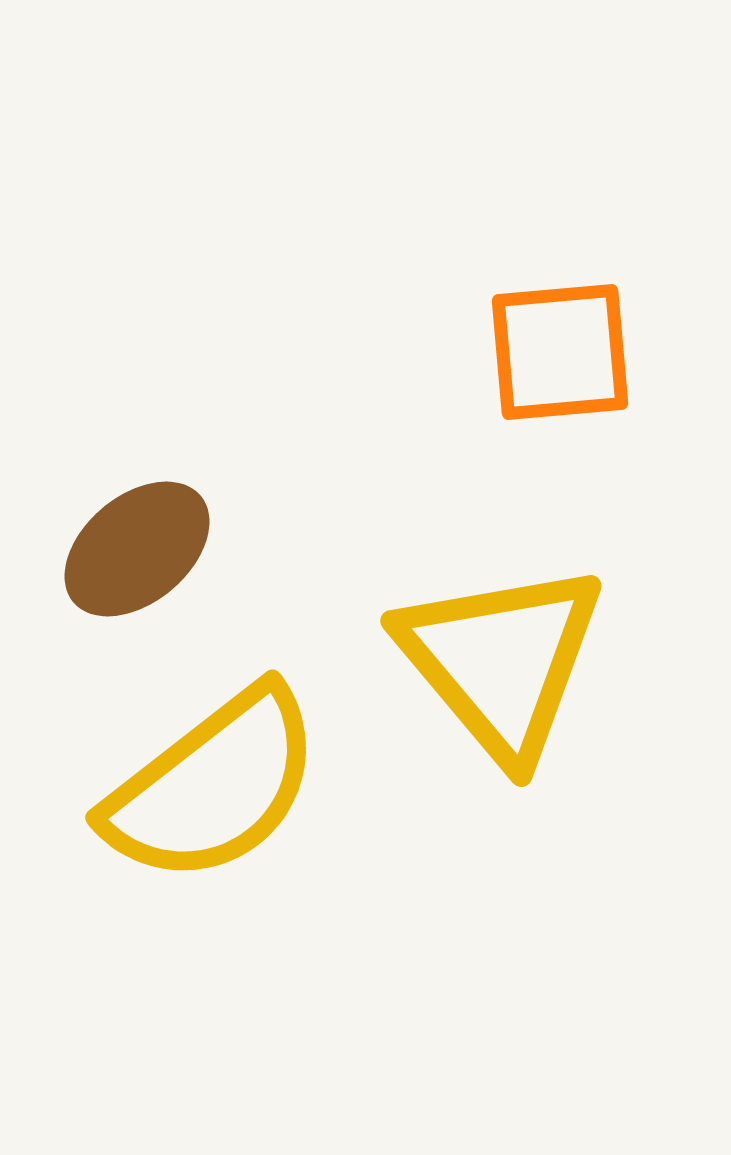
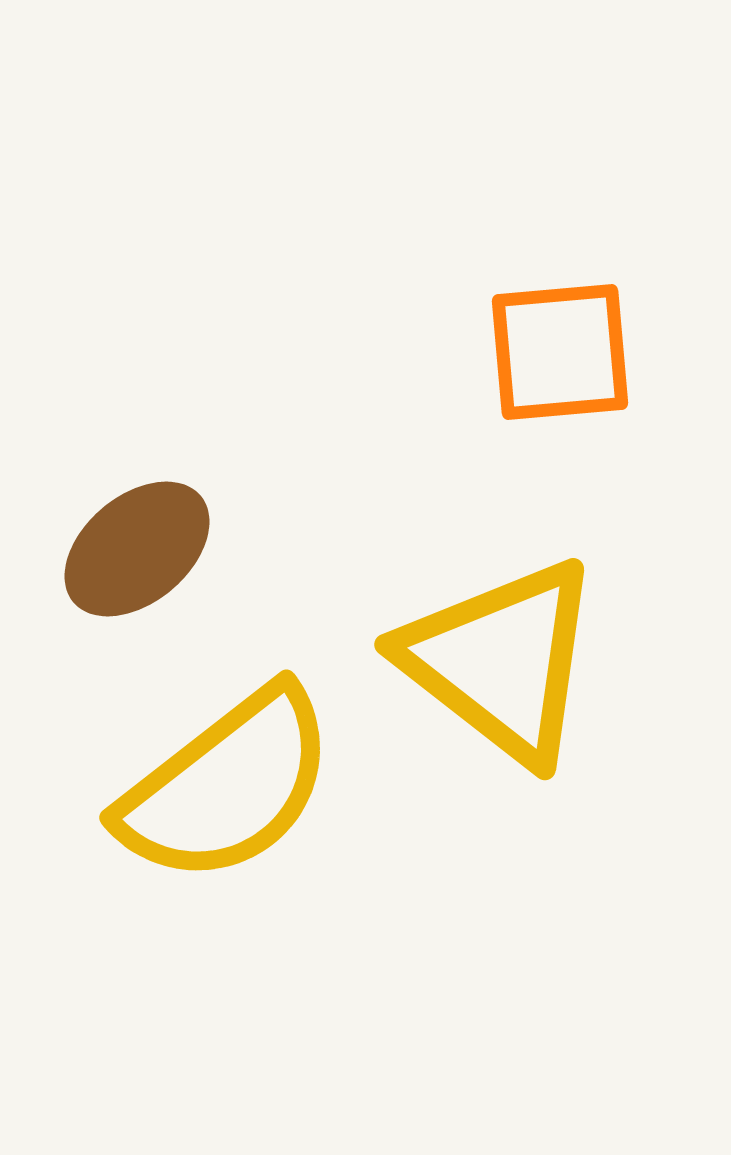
yellow triangle: rotated 12 degrees counterclockwise
yellow semicircle: moved 14 px right
